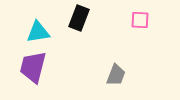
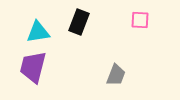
black rectangle: moved 4 px down
